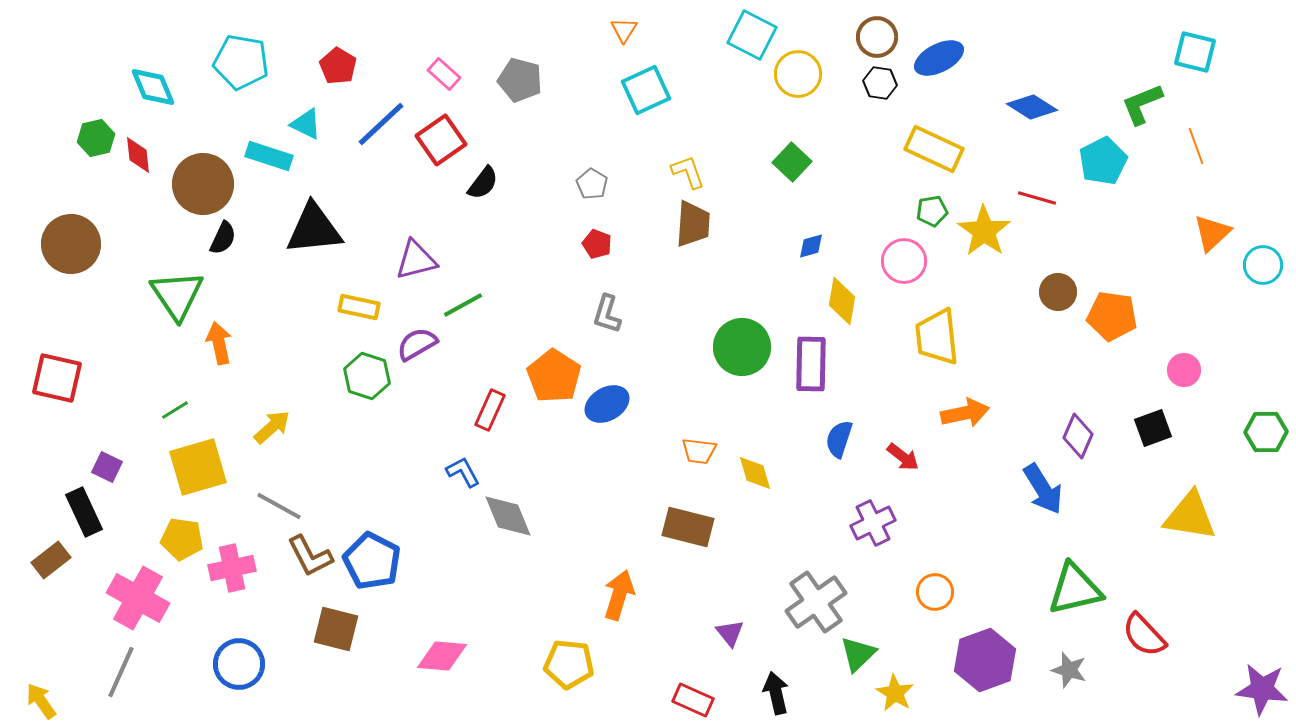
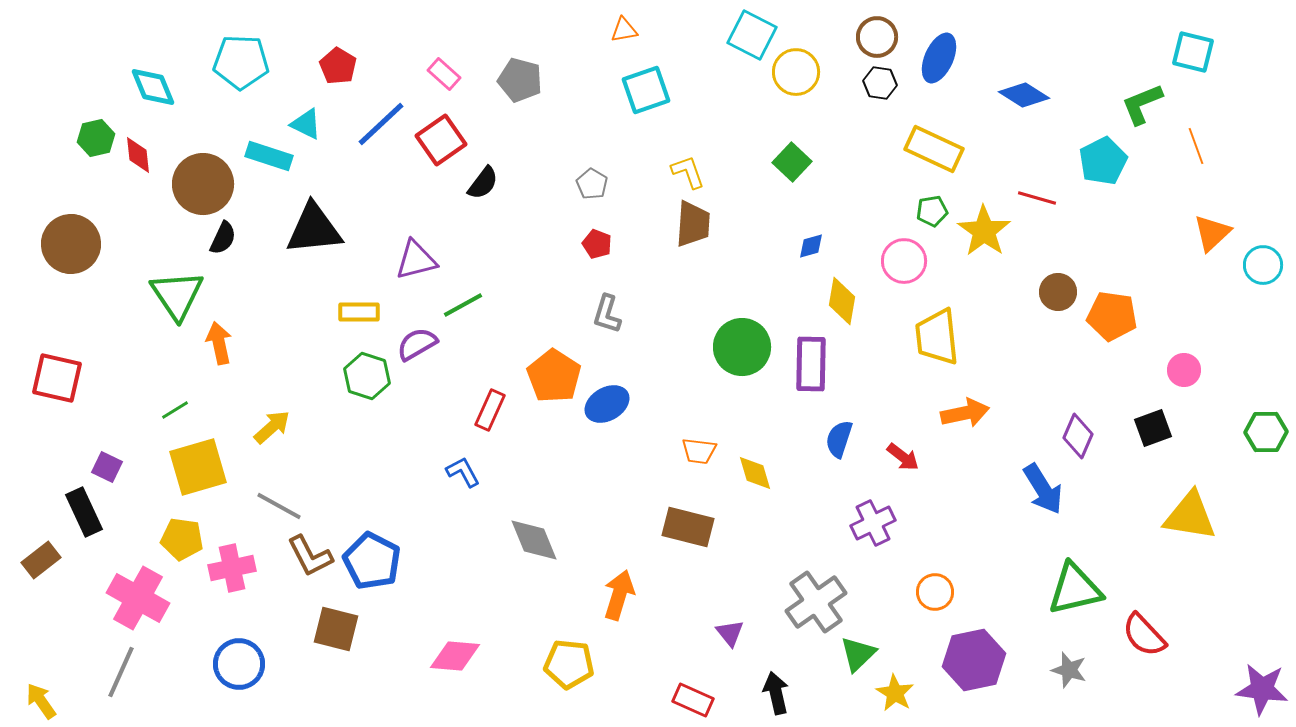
orange triangle at (624, 30): rotated 48 degrees clockwise
cyan square at (1195, 52): moved 2 px left
blue ellipse at (939, 58): rotated 39 degrees counterclockwise
cyan pentagon at (241, 62): rotated 8 degrees counterclockwise
yellow circle at (798, 74): moved 2 px left, 2 px up
cyan square at (646, 90): rotated 6 degrees clockwise
blue diamond at (1032, 107): moved 8 px left, 12 px up
yellow rectangle at (359, 307): moved 5 px down; rotated 12 degrees counterclockwise
gray diamond at (508, 516): moved 26 px right, 24 px down
brown rectangle at (51, 560): moved 10 px left
pink diamond at (442, 656): moved 13 px right
purple hexagon at (985, 660): moved 11 px left; rotated 8 degrees clockwise
